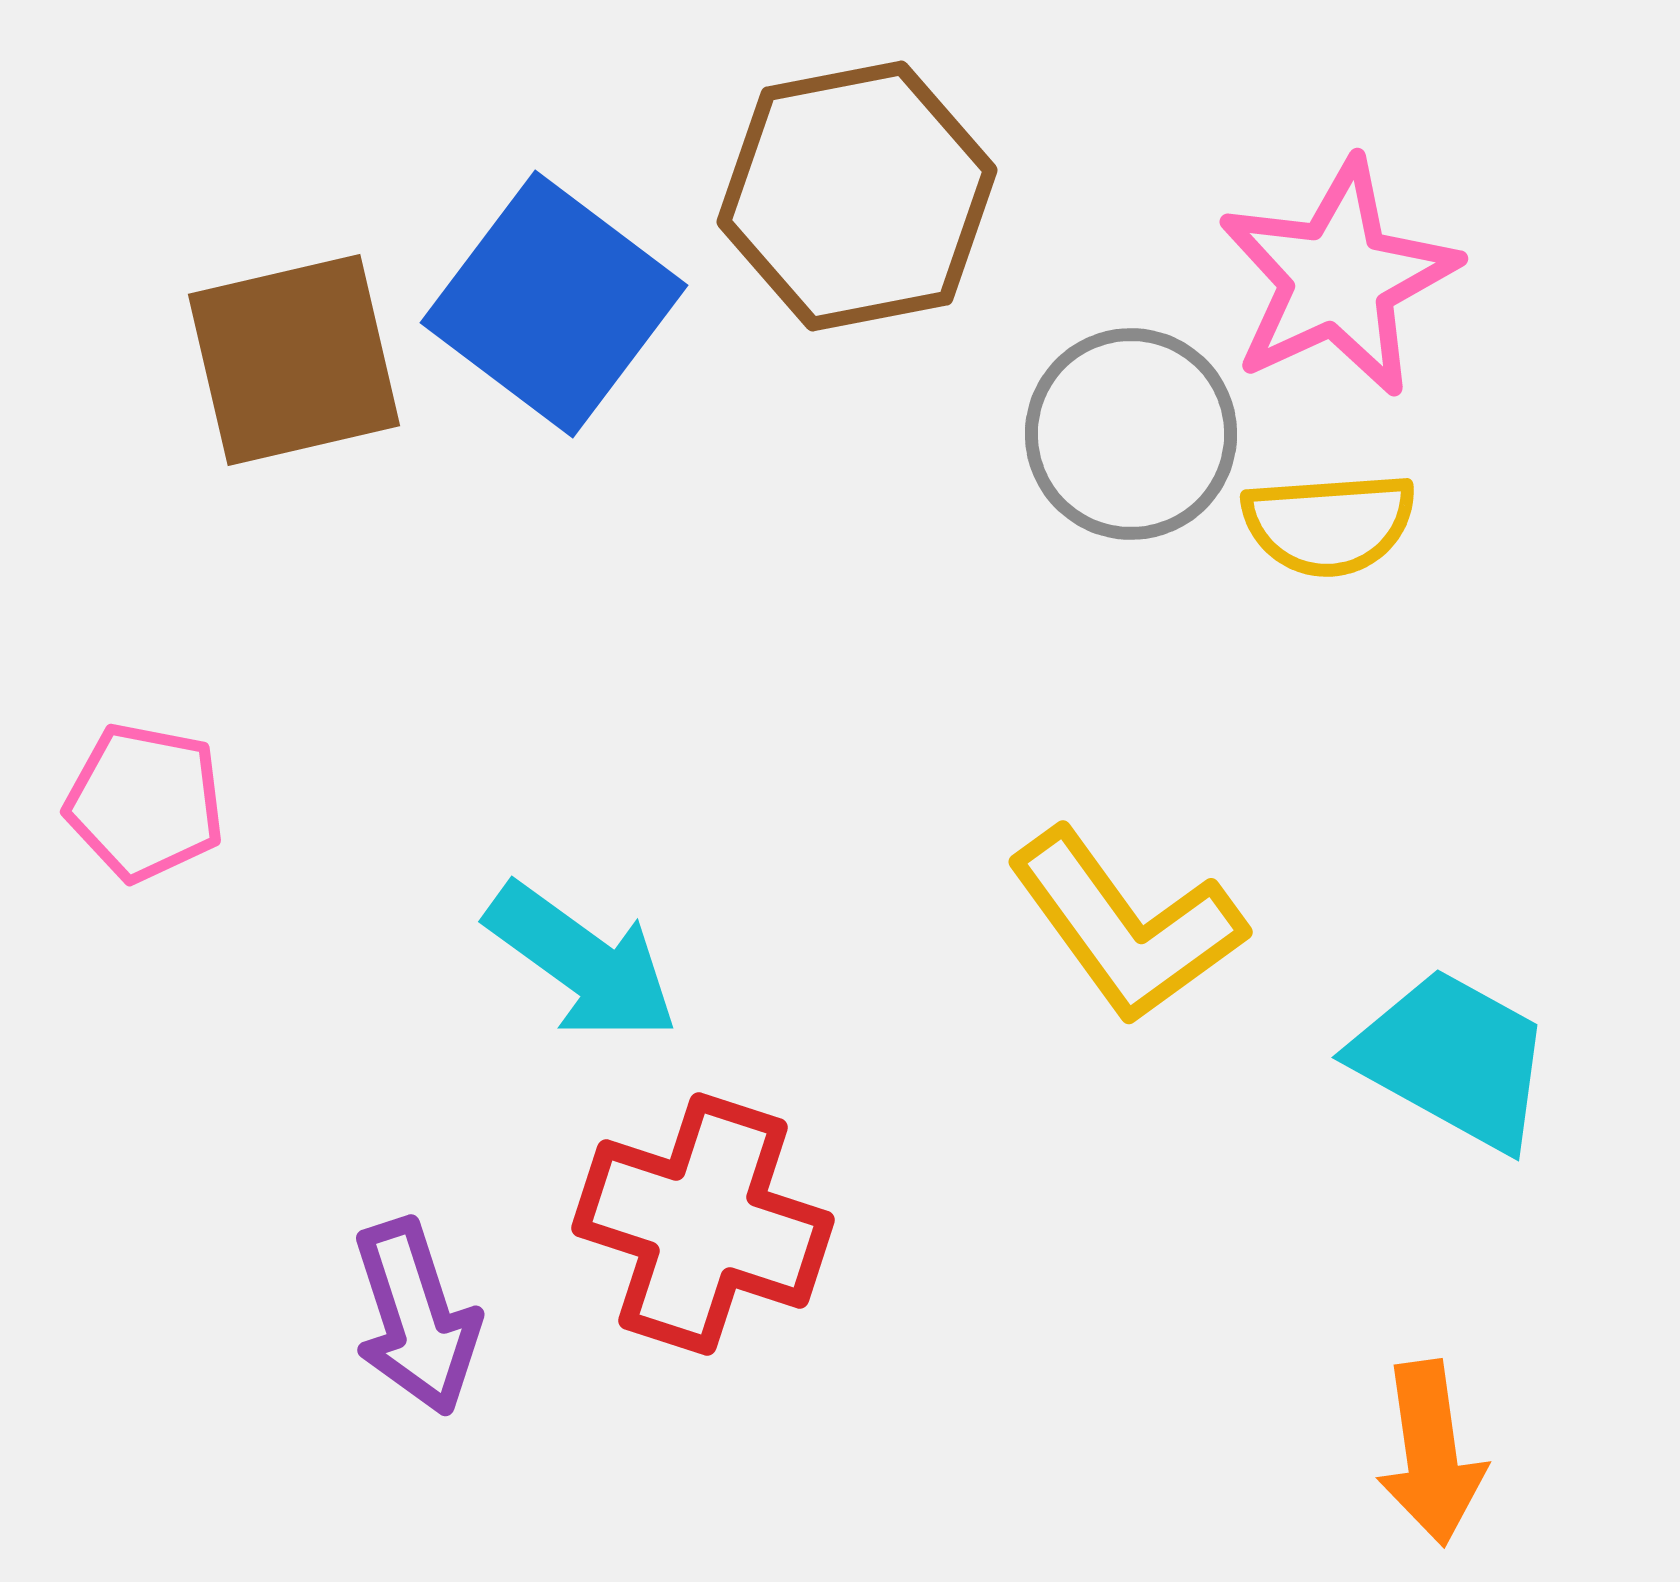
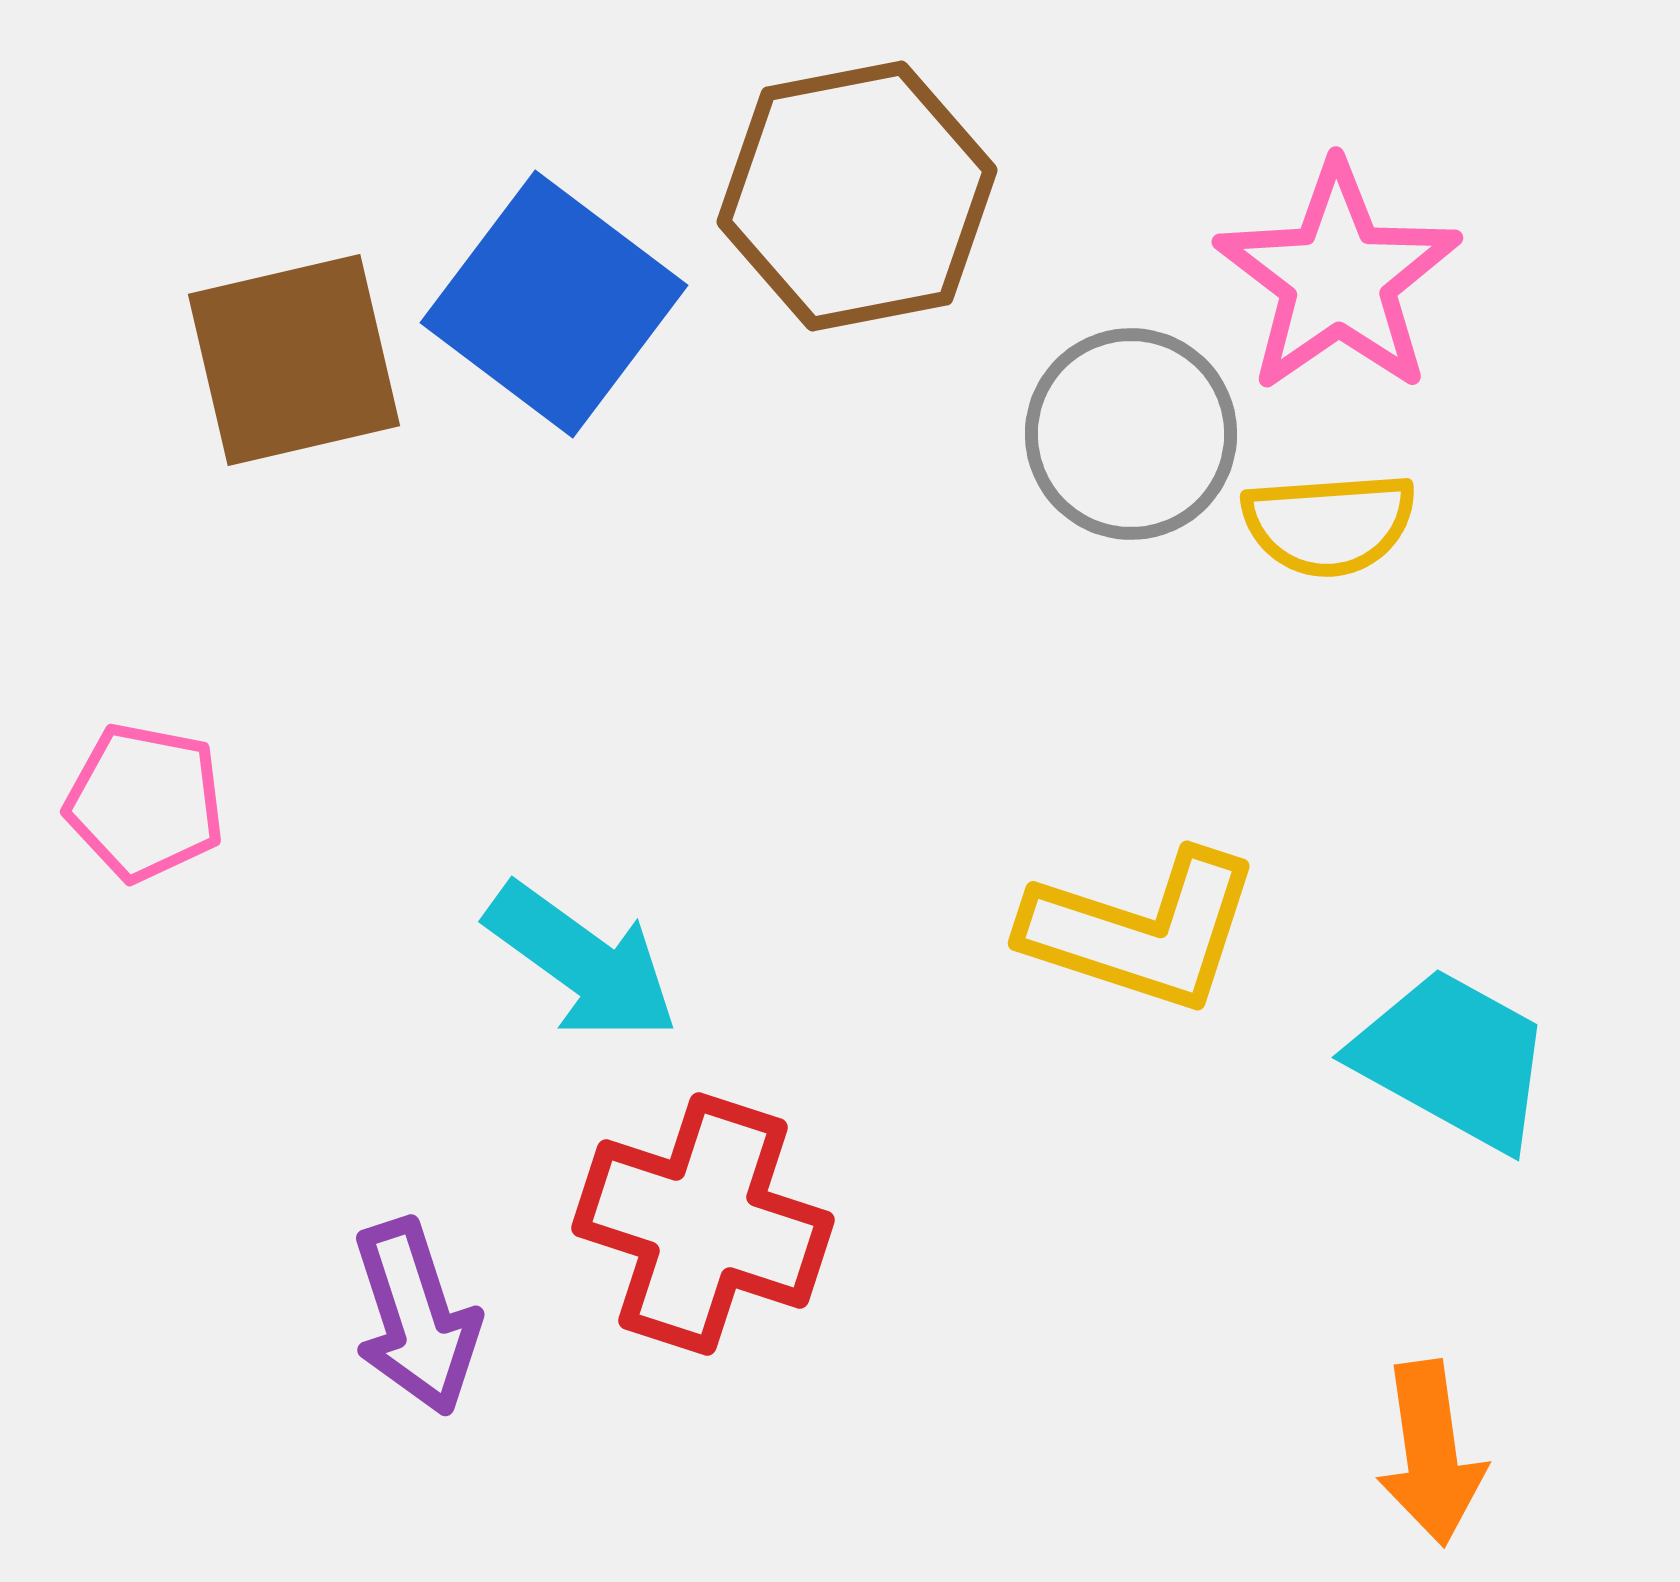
pink star: rotated 10 degrees counterclockwise
yellow L-shape: moved 16 px right, 5 px down; rotated 36 degrees counterclockwise
